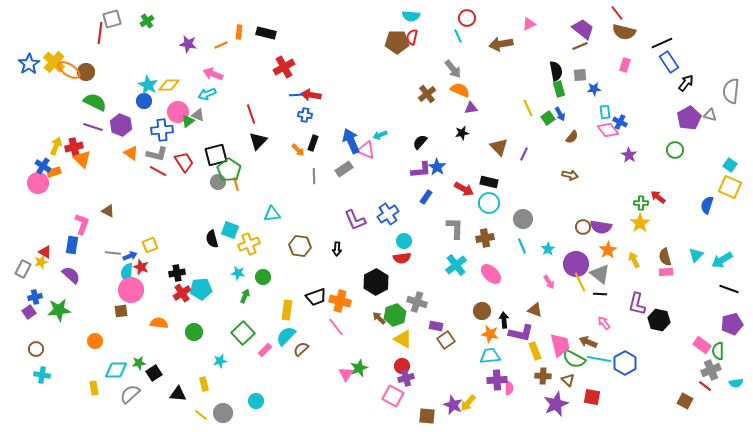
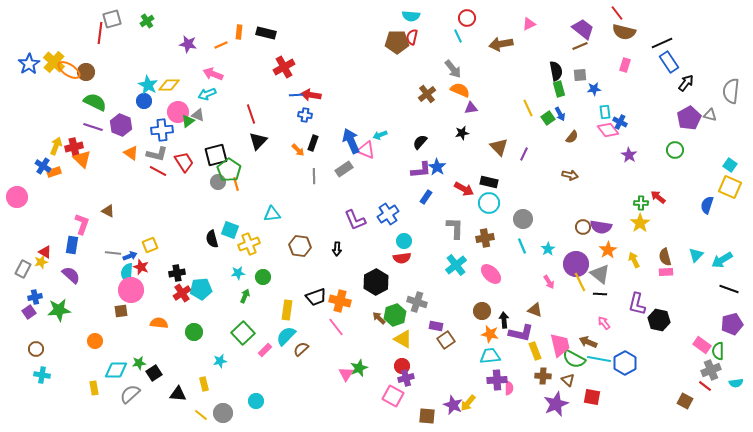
pink circle at (38, 183): moved 21 px left, 14 px down
cyan star at (238, 273): rotated 16 degrees counterclockwise
